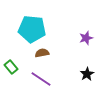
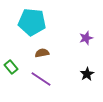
cyan pentagon: moved 7 px up
